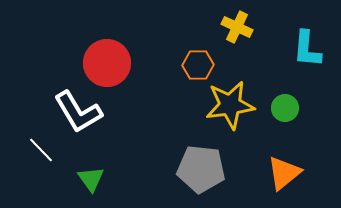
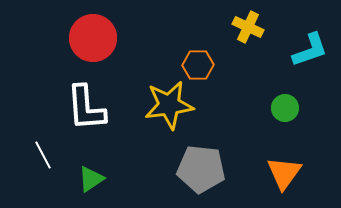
yellow cross: moved 11 px right
cyan L-shape: moved 3 px right, 1 px down; rotated 114 degrees counterclockwise
red circle: moved 14 px left, 25 px up
yellow star: moved 61 px left
white L-shape: moved 8 px right, 4 px up; rotated 27 degrees clockwise
white line: moved 2 px right, 5 px down; rotated 16 degrees clockwise
orange triangle: rotated 15 degrees counterclockwise
green triangle: rotated 32 degrees clockwise
